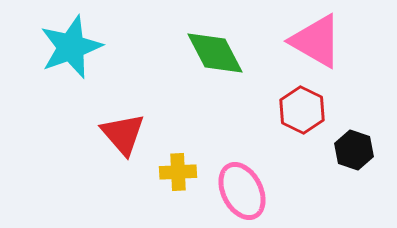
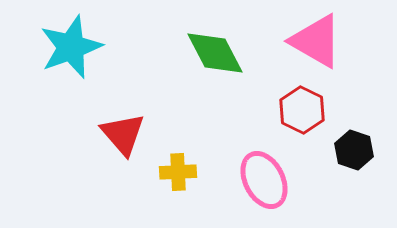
pink ellipse: moved 22 px right, 11 px up
